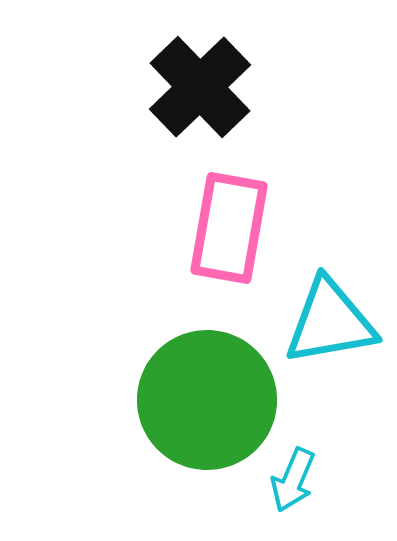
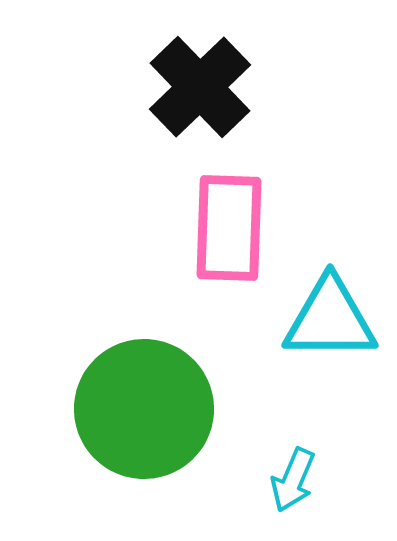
pink rectangle: rotated 8 degrees counterclockwise
cyan triangle: moved 3 px up; rotated 10 degrees clockwise
green circle: moved 63 px left, 9 px down
